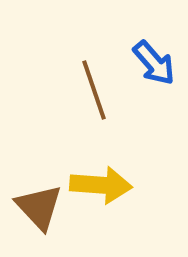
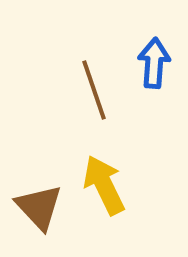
blue arrow: rotated 135 degrees counterclockwise
yellow arrow: moved 3 px right; rotated 120 degrees counterclockwise
